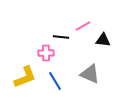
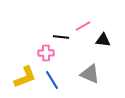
blue line: moved 3 px left, 1 px up
